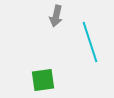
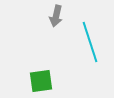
green square: moved 2 px left, 1 px down
